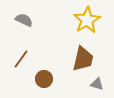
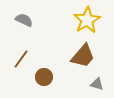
brown trapezoid: moved 3 px up; rotated 28 degrees clockwise
brown circle: moved 2 px up
